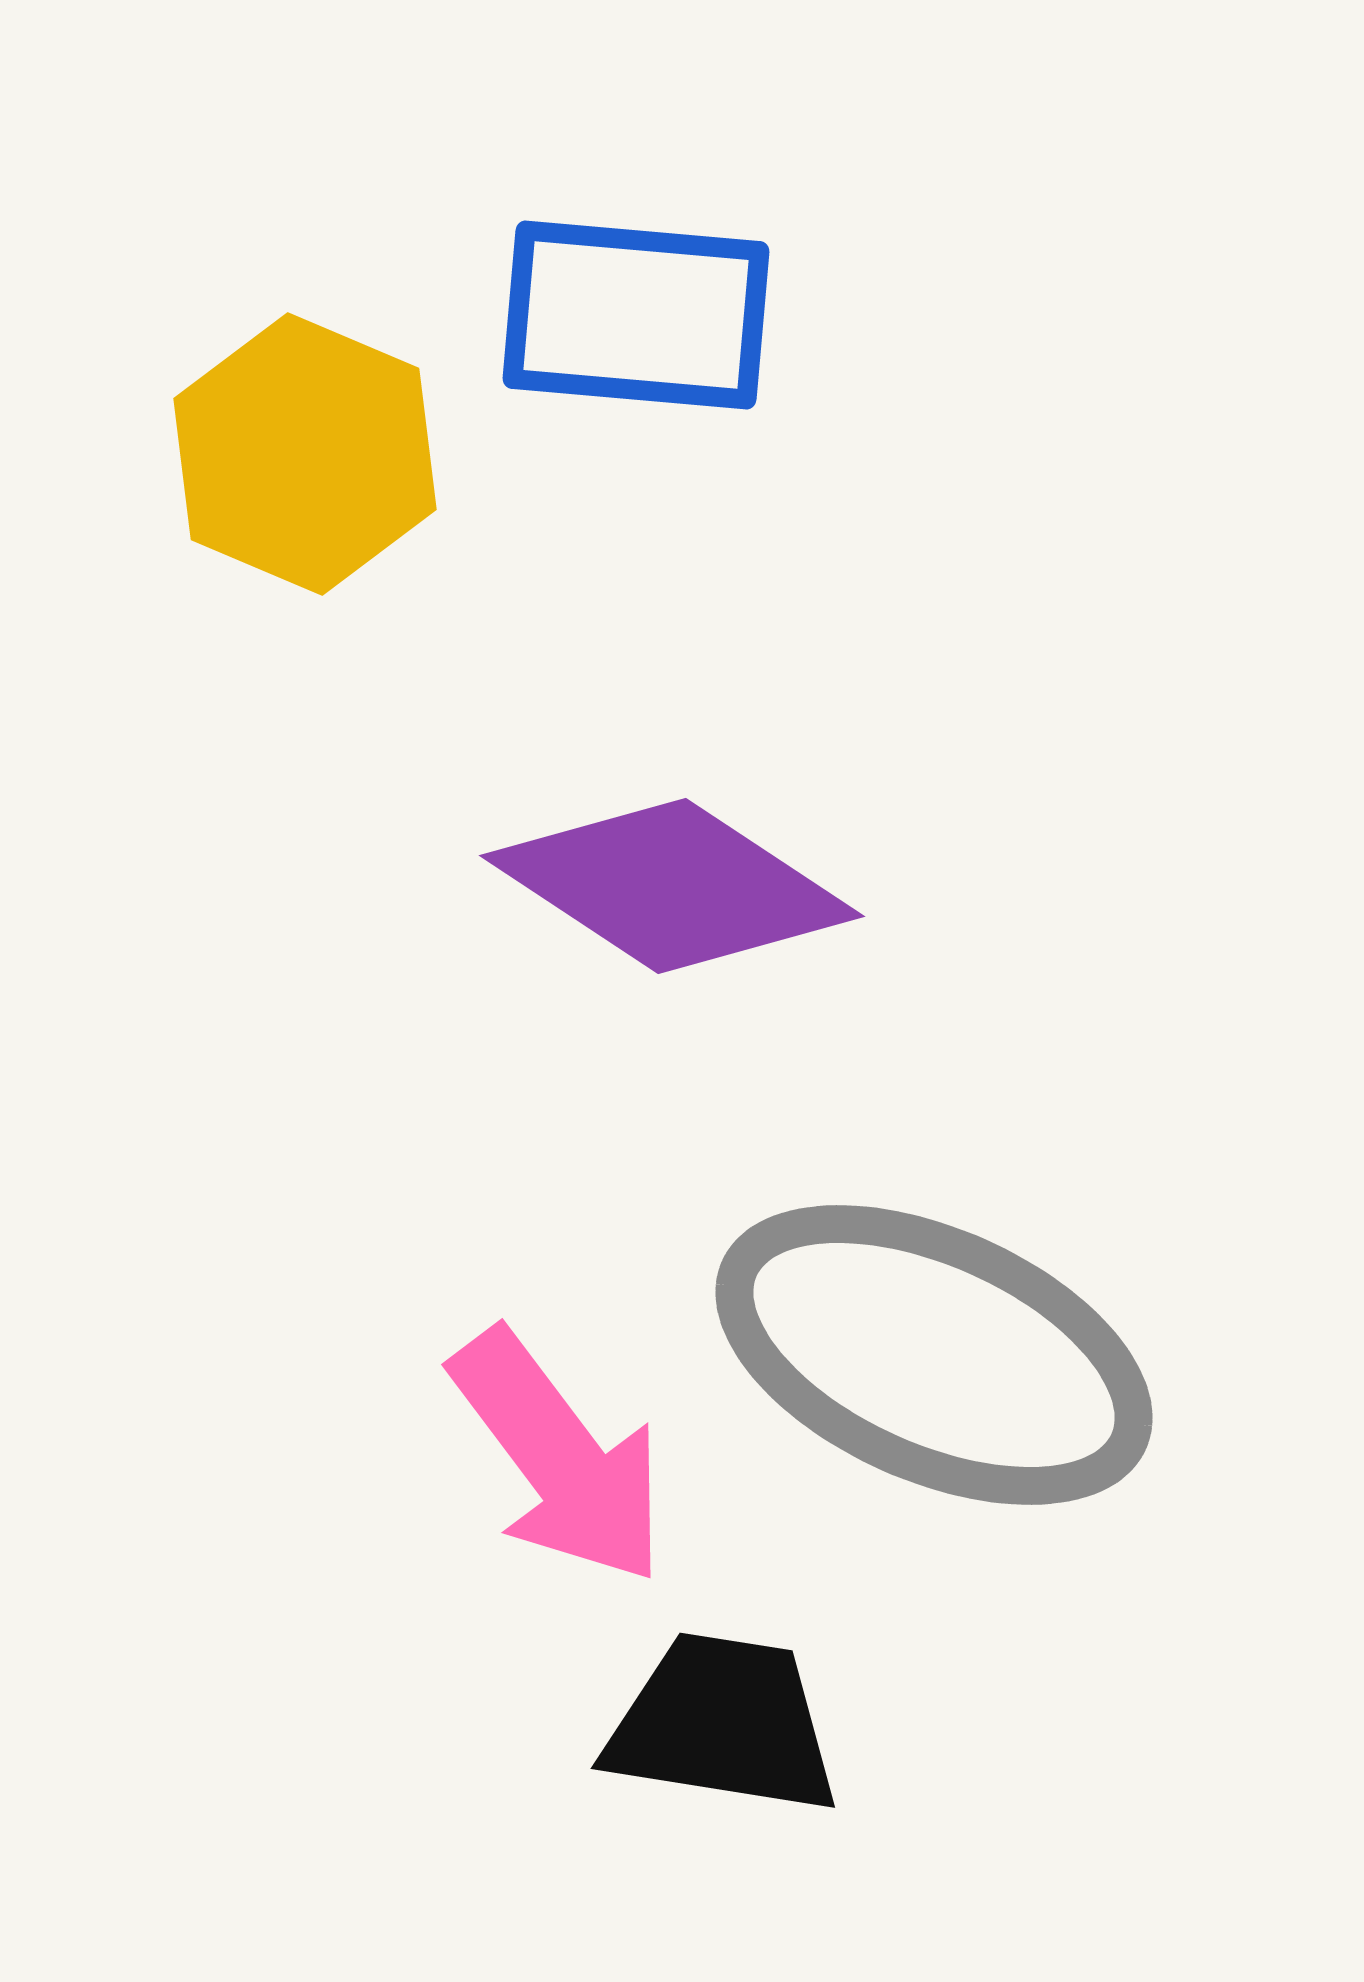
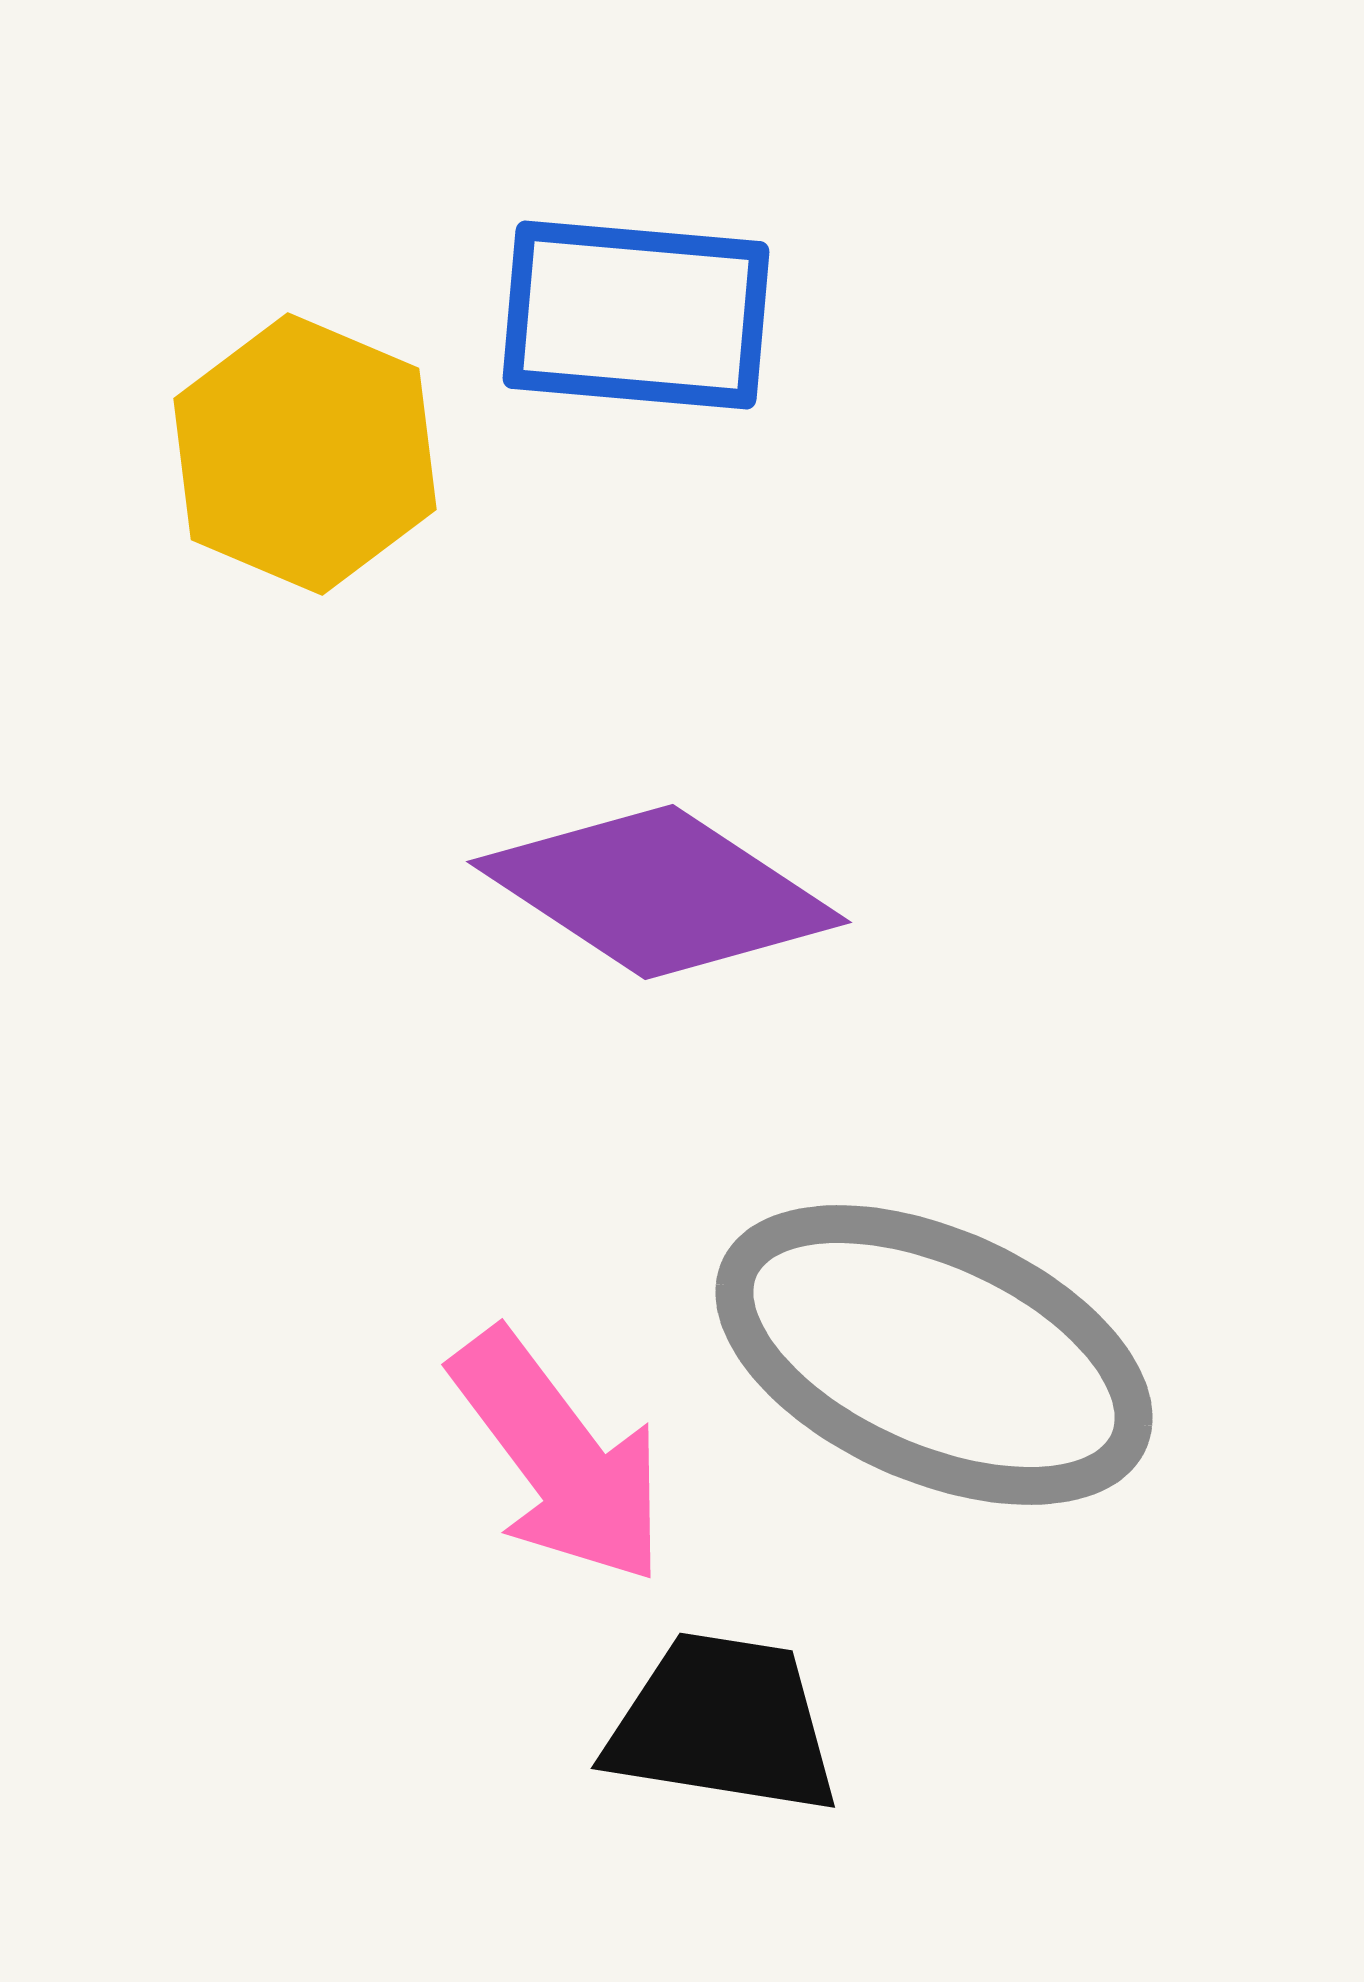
purple diamond: moved 13 px left, 6 px down
